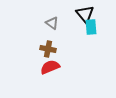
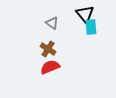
brown cross: rotated 21 degrees clockwise
